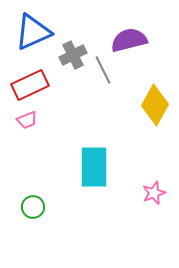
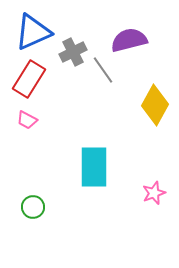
gray cross: moved 3 px up
gray line: rotated 8 degrees counterclockwise
red rectangle: moved 1 px left, 6 px up; rotated 33 degrees counterclockwise
pink trapezoid: rotated 50 degrees clockwise
